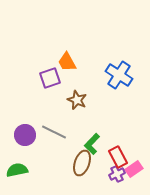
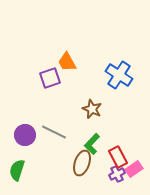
brown star: moved 15 px right, 9 px down
green semicircle: rotated 60 degrees counterclockwise
